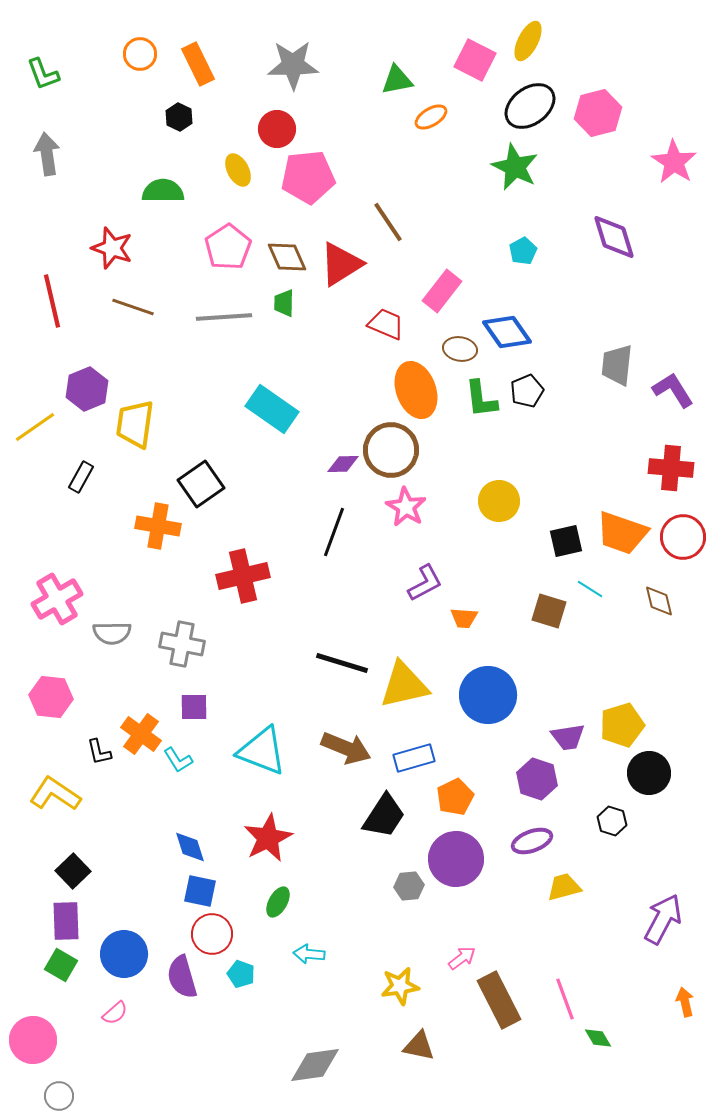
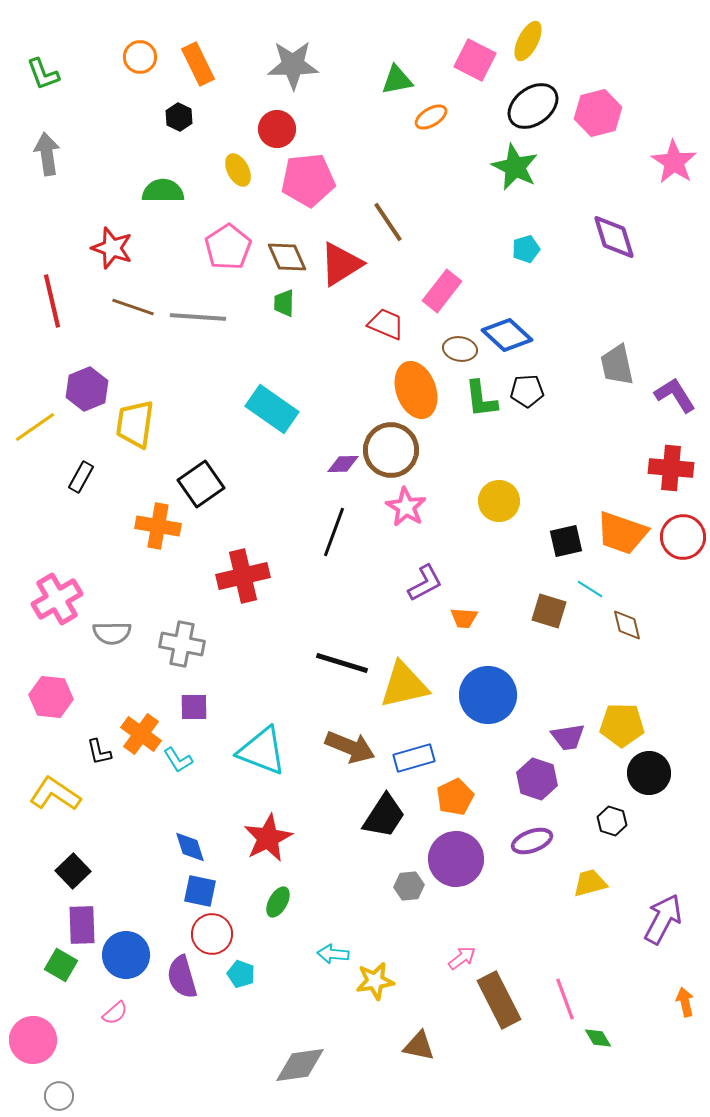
orange circle at (140, 54): moved 3 px down
black ellipse at (530, 106): moved 3 px right
pink pentagon at (308, 177): moved 3 px down
cyan pentagon at (523, 251): moved 3 px right, 2 px up; rotated 12 degrees clockwise
gray line at (224, 317): moved 26 px left; rotated 8 degrees clockwise
blue diamond at (507, 332): moved 3 px down; rotated 12 degrees counterclockwise
gray trapezoid at (617, 365): rotated 18 degrees counterclockwise
purple L-shape at (673, 390): moved 2 px right, 5 px down
black pentagon at (527, 391): rotated 20 degrees clockwise
brown diamond at (659, 601): moved 32 px left, 24 px down
yellow pentagon at (622, 725): rotated 18 degrees clockwise
brown arrow at (346, 748): moved 4 px right, 1 px up
yellow trapezoid at (564, 887): moved 26 px right, 4 px up
purple rectangle at (66, 921): moved 16 px right, 4 px down
blue circle at (124, 954): moved 2 px right, 1 px down
cyan arrow at (309, 954): moved 24 px right
yellow star at (400, 986): moved 25 px left, 5 px up
gray diamond at (315, 1065): moved 15 px left
